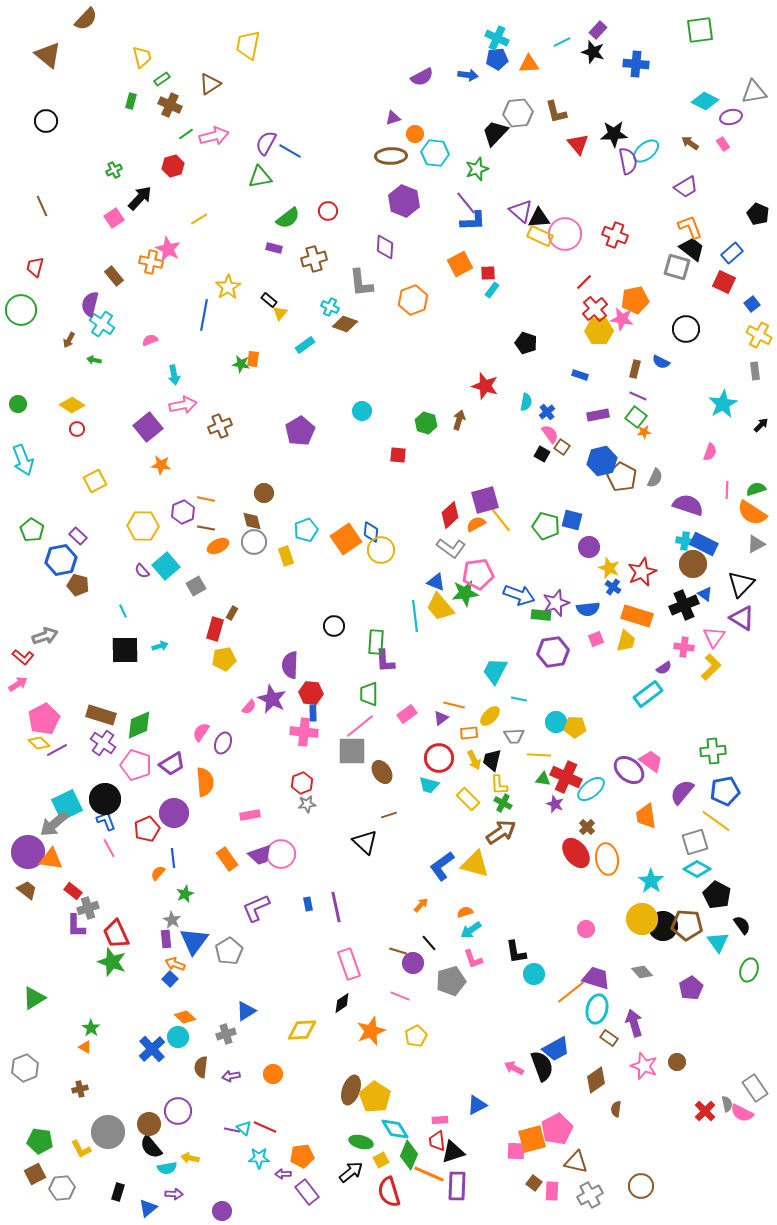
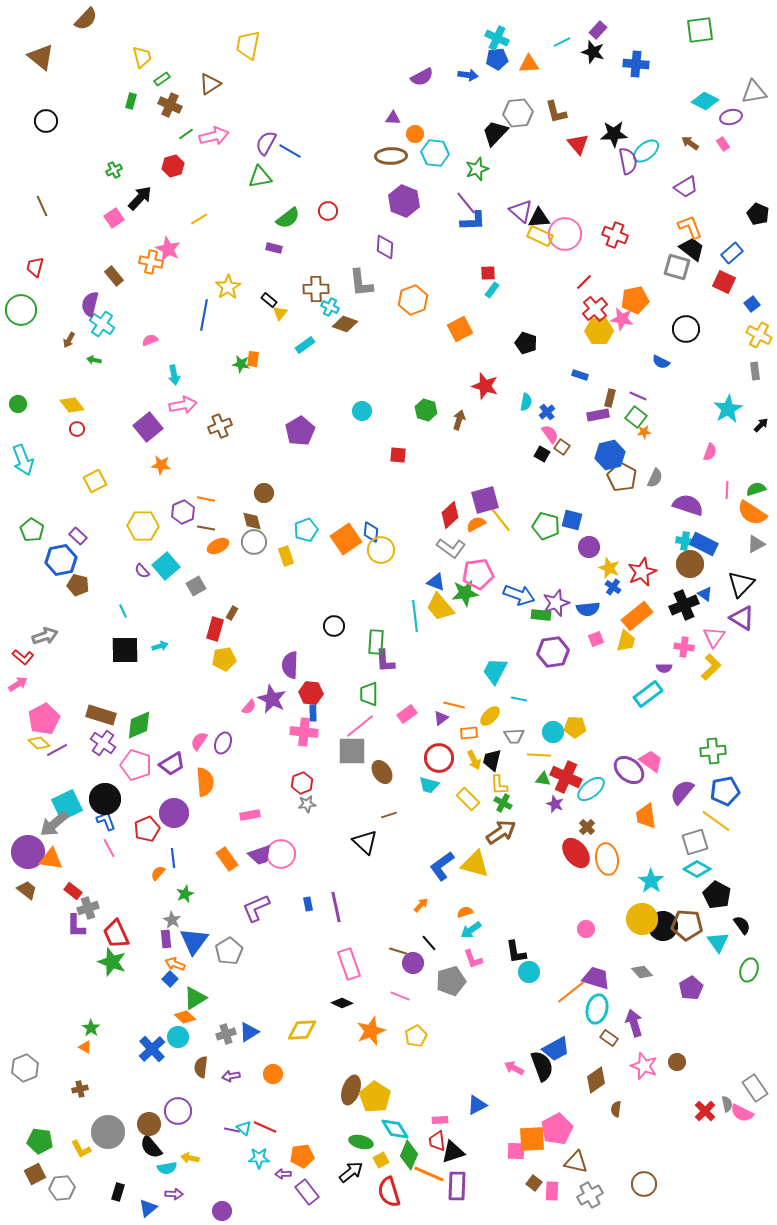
brown triangle at (48, 55): moved 7 px left, 2 px down
purple triangle at (393, 118): rotated 21 degrees clockwise
brown cross at (314, 259): moved 2 px right, 30 px down; rotated 15 degrees clockwise
orange square at (460, 264): moved 65 px down
brown rectangle at (635, 369): moved 25 px left, 29 px down
cyan star at (723, 404): moved 5 px right, 5 px down
yellow diamond at (72, 405): rotated 20 degrees clockwise
green hexagon at (426, 423): moved 13 px up
blue hexagon at (602, 461): moved 8 px right, 6 px up
brown circle at (693, 564): moved 3 px left
orange rectangle at (637, 616): rotated 56 degrees counterclockwise
purple semicircle at (664, 668): rotated 35 degrees clockwise
cyan circle at (556, 722): moved 3 px left, 10 px down
pink semicircle at (201, 732): moved 2 px left, 9 px down
cyan circle at (534, 974): moved 5 px left, 2 px up
green triangle at (34, 998): moved 161 px right
black diamond at (342, 1003): rotated 60 degrees clockwise
blue triangle at (246, 1011): moved 3 px right, 21 px down
orange square at (532, 1139): rotated 12 degrees clockwise
brown circle at (641, 1186): moved 3 px right, 2 px up
